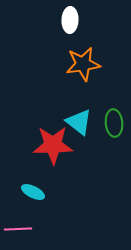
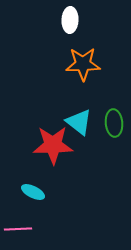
orange star: rotated 8 degrees clockwise
